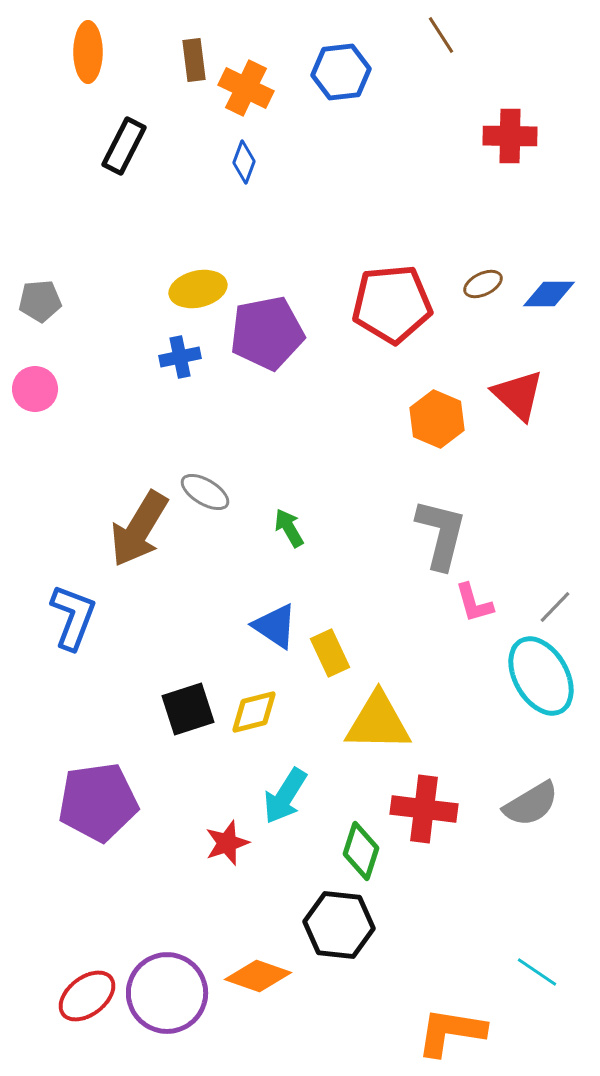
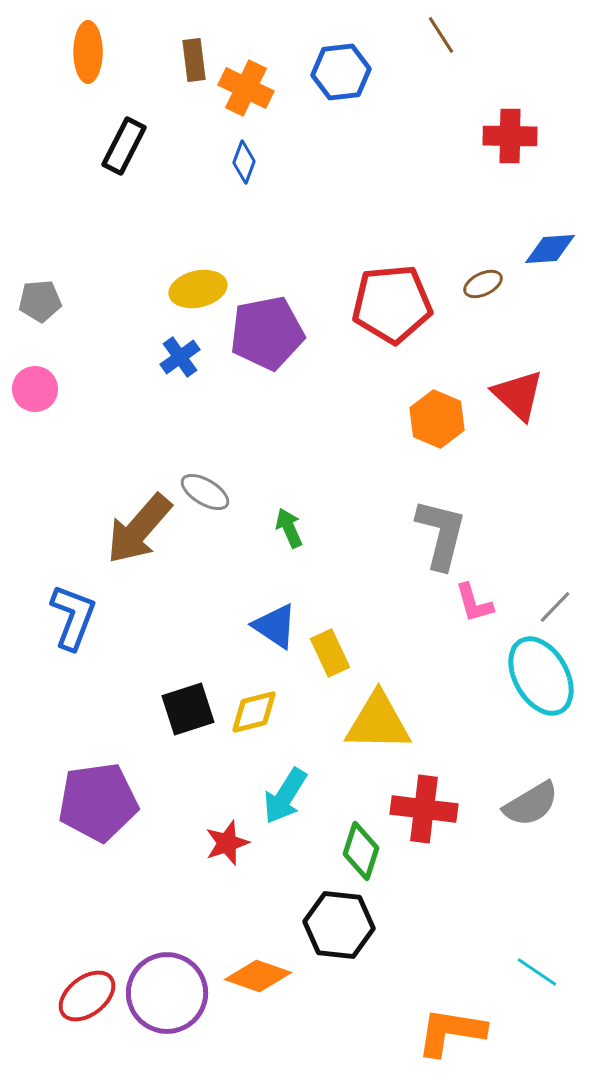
blue diamond at (549, 294): moved 1 px right, 45 px up; rotated 4 degrees counterclockwise
blue cross at (180, 357): rotated 24 degrees counterclockwise
green arrow at (289, 528): rotated 6 degrees clockwise
brown arrow at (139, 529): rotated 10 degrees clockwise
